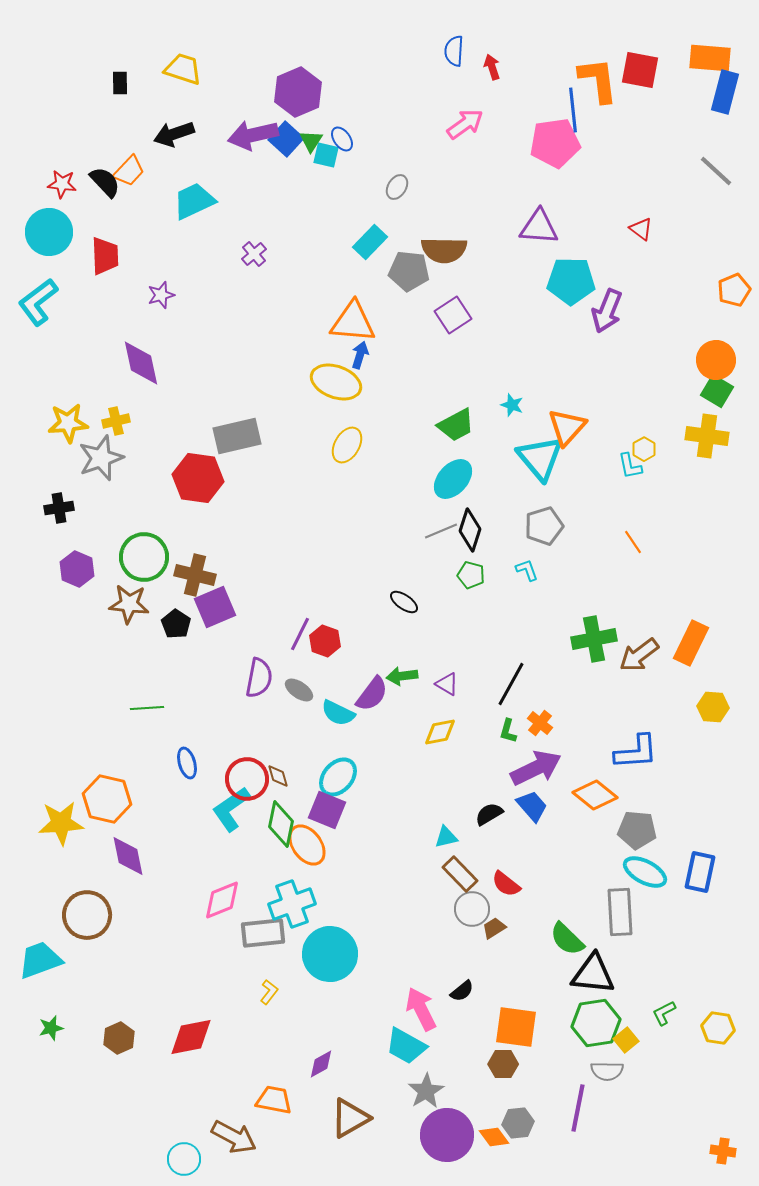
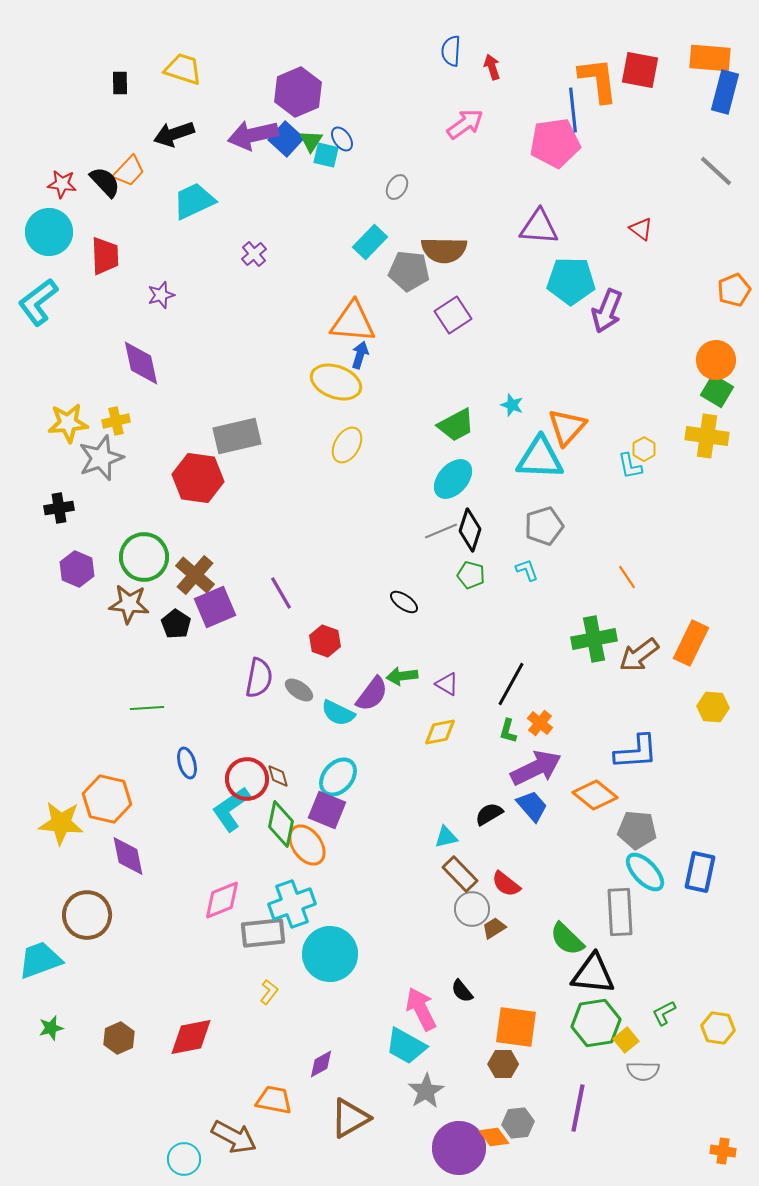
blue semicircle at (454, 51): moved 3 px left
cyan triangle at (540, 458): rotated 48 degrees counterclockwise
orange line at (633, 542): moved 6 px left, 35 px down
brown cross at (195, 575): rotated 27 degrees clockwise
purple line at (300, 634): moved 19 px left, 41 px up; rotated 56 degrees counterclockwise
yellow star at (61, 823): rotated 9 degrees clockwise
cyan ellipse at (645, 872): rotated 18 degrees clockwise
black semicircle at (462, 991): rotated 90 degrees clockwise
gray semicircle at (607, 1071): moved 36 px right
purple circle at (447, 1135): moved 12 px right, 13 px down
